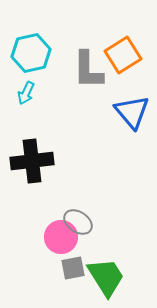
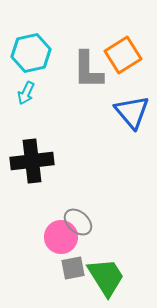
gray ellipse: rotated 8 degrees clockwise
